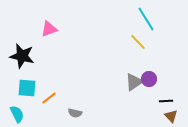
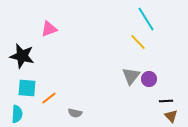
gray triangle: moved 3 px left, 6 px up; rotated 18 degrees counterclockwise
cyan semicircle: rotated 30 degrees clockwise
